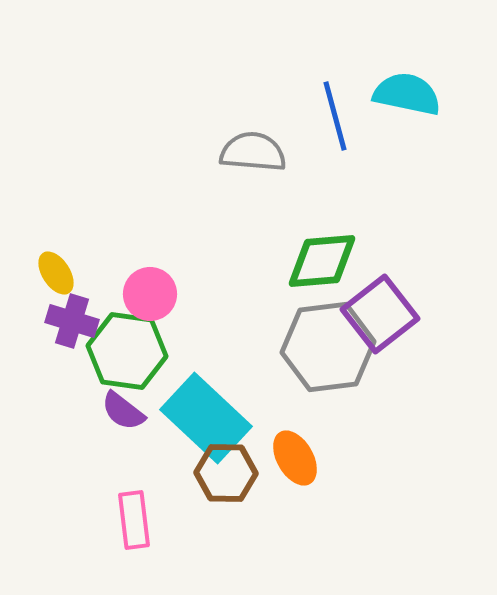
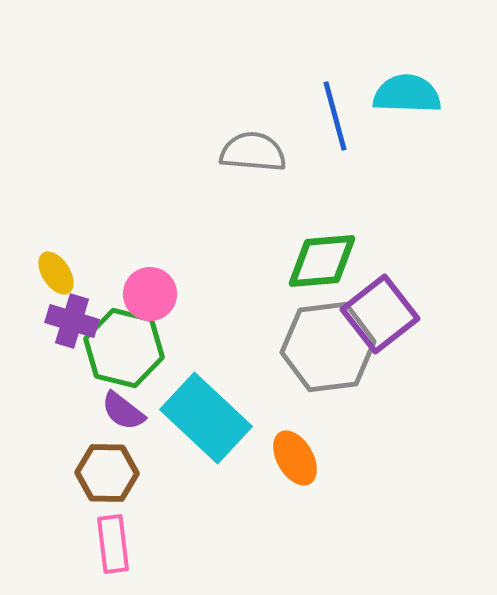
cyan semicircle: rotated 10 degrees counterclockwise
green hexagon: moved 3 px left, 3 px up; rotated 6 degrees clockwise
brown hexagon: moved 119 px left
pink rectangle: moved 21 px left, 24 px down
